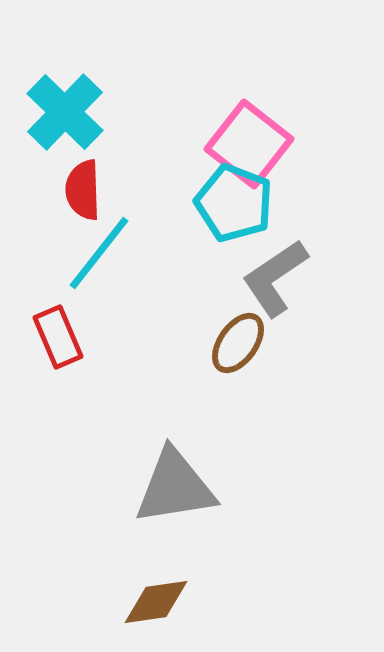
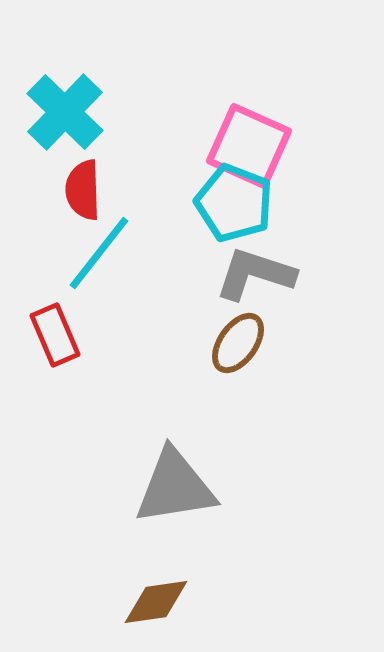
pink square: moved 2 px down; rotated 14 degrees counterclockwise
gray L-shape: moved 20 px left, 4 px up; rotated 52 degrees clockwise
red rectangle: moved 3 px left, 2 px up
